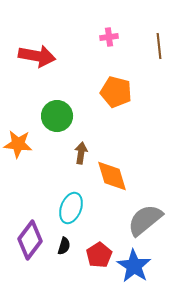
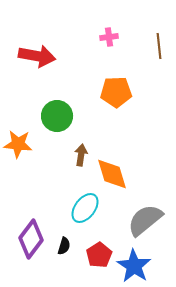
orange pentagon: rotated 16 degrees counterclockwise
brown arrow: moved 2 px down
orange diamond: moved 2 px up
cyan ellipse: moved 14 px right; rotated 16 degrees clockwise
purple diamond: moved 1 px right, 1 px up
